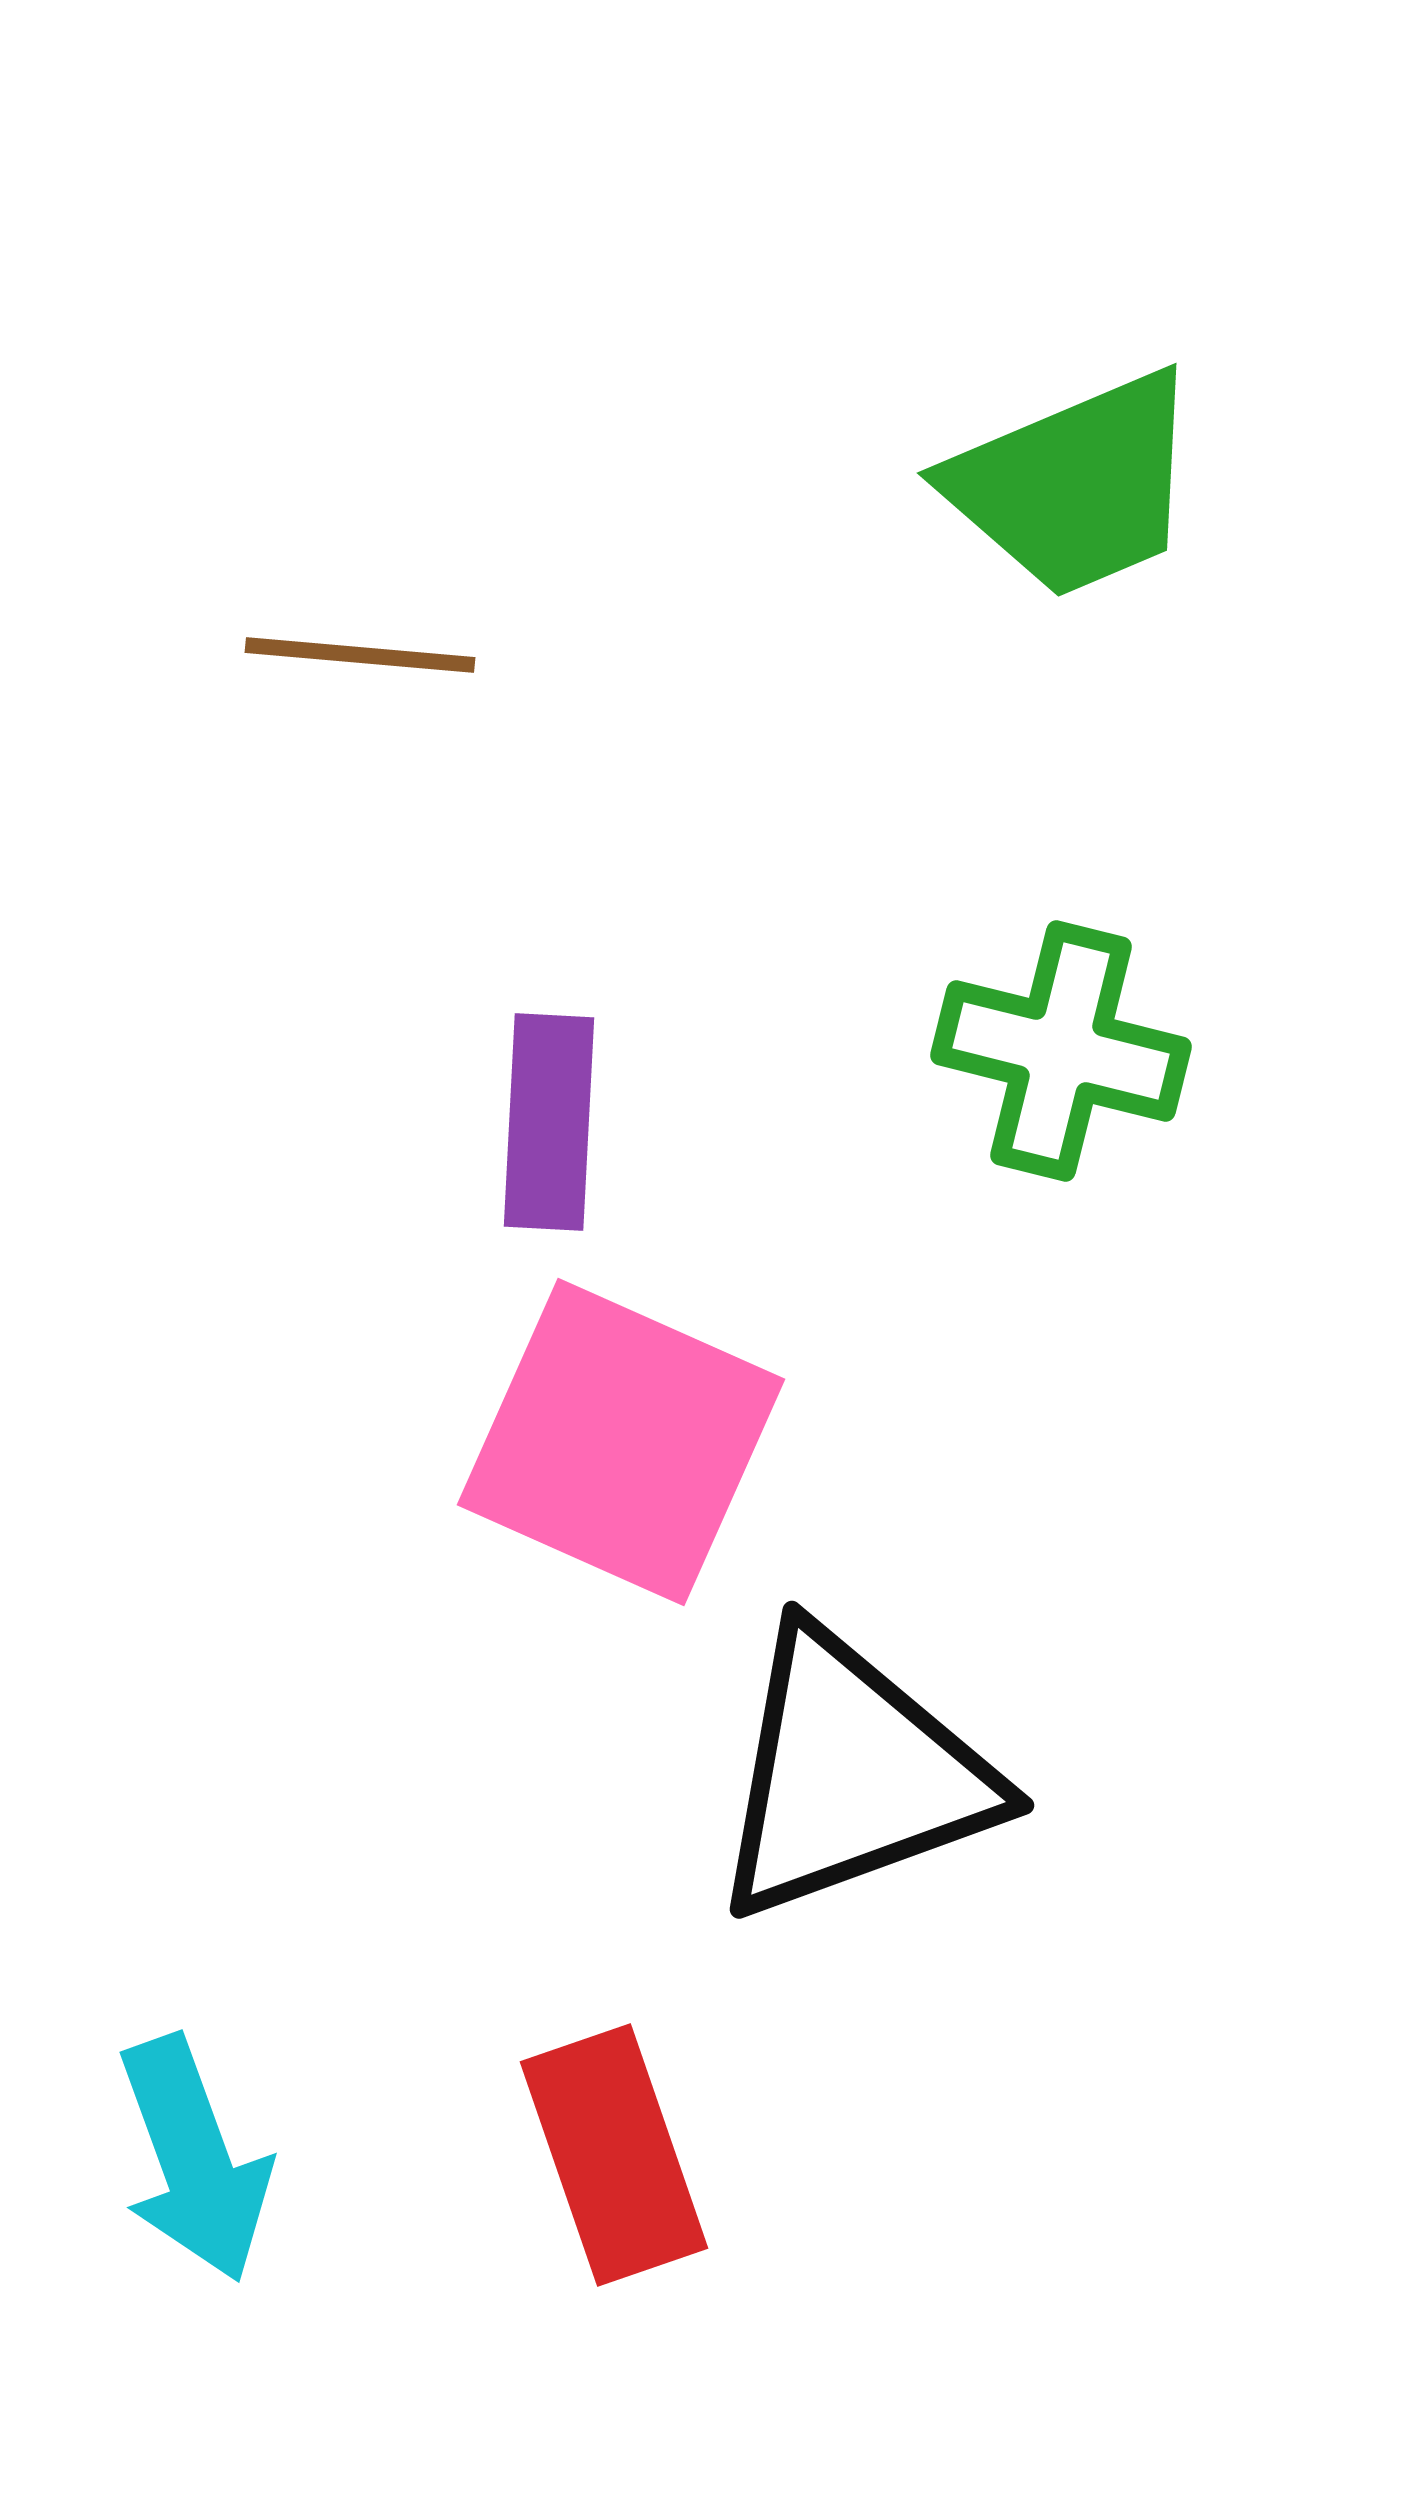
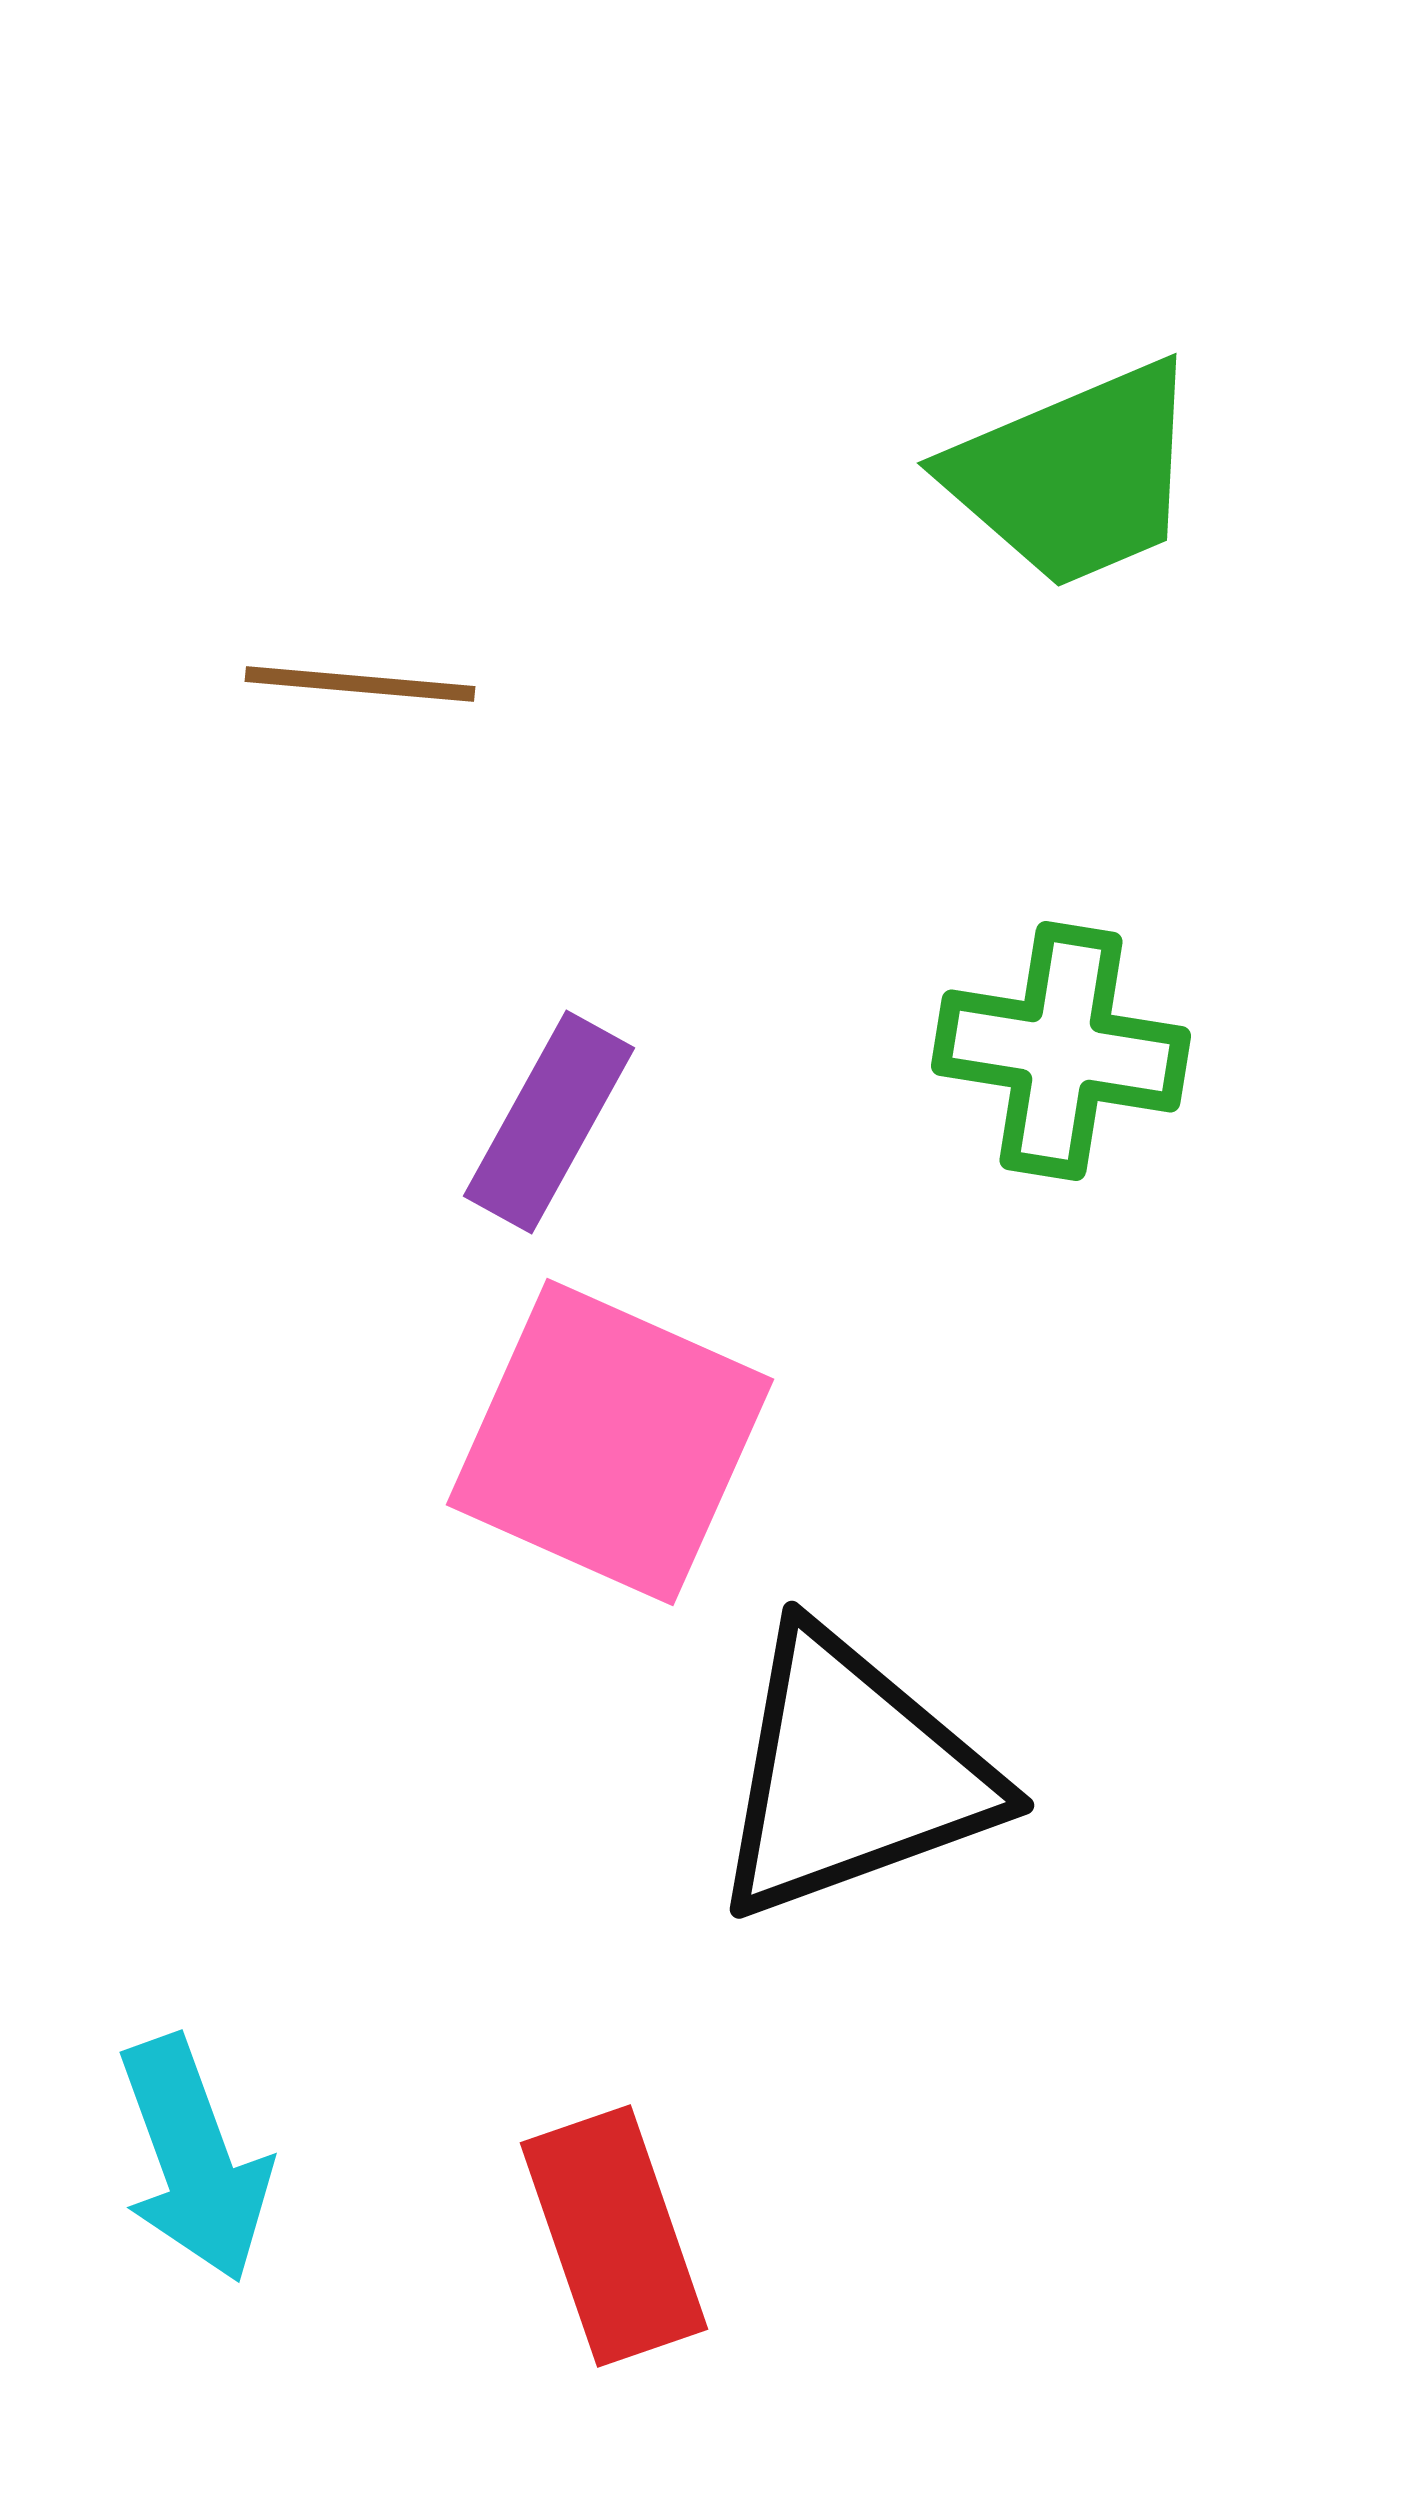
green trapezoid: moved 10 px up
brown line: moved 29 px down
green cross: rotated 5 degrees counterclockwise
purple rectangle: rotated 26 degrees clockwise
pink square: moved 11 px left
red rectangle: moved 81 px down
